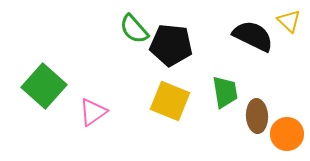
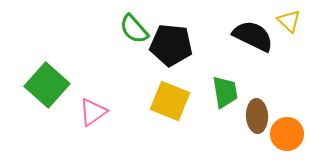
green square: moved 3 px right, 1 px up
